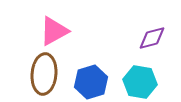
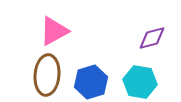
brown ellipse: moved 3 px right, 1 px down
